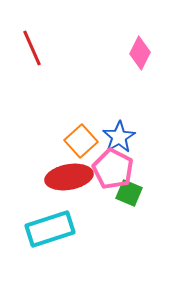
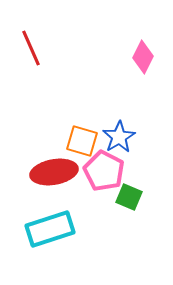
red line: moved 1 px left
pink diamond: moved 3 px right, 4 px down
orange square: moved 1 px right; rotated 32 degrees counterclockwise
pink pentagon: moved 9 px left, 2 px down
red ellipse: moved 15 px left, 5 px up
green square: moved 4 px down
